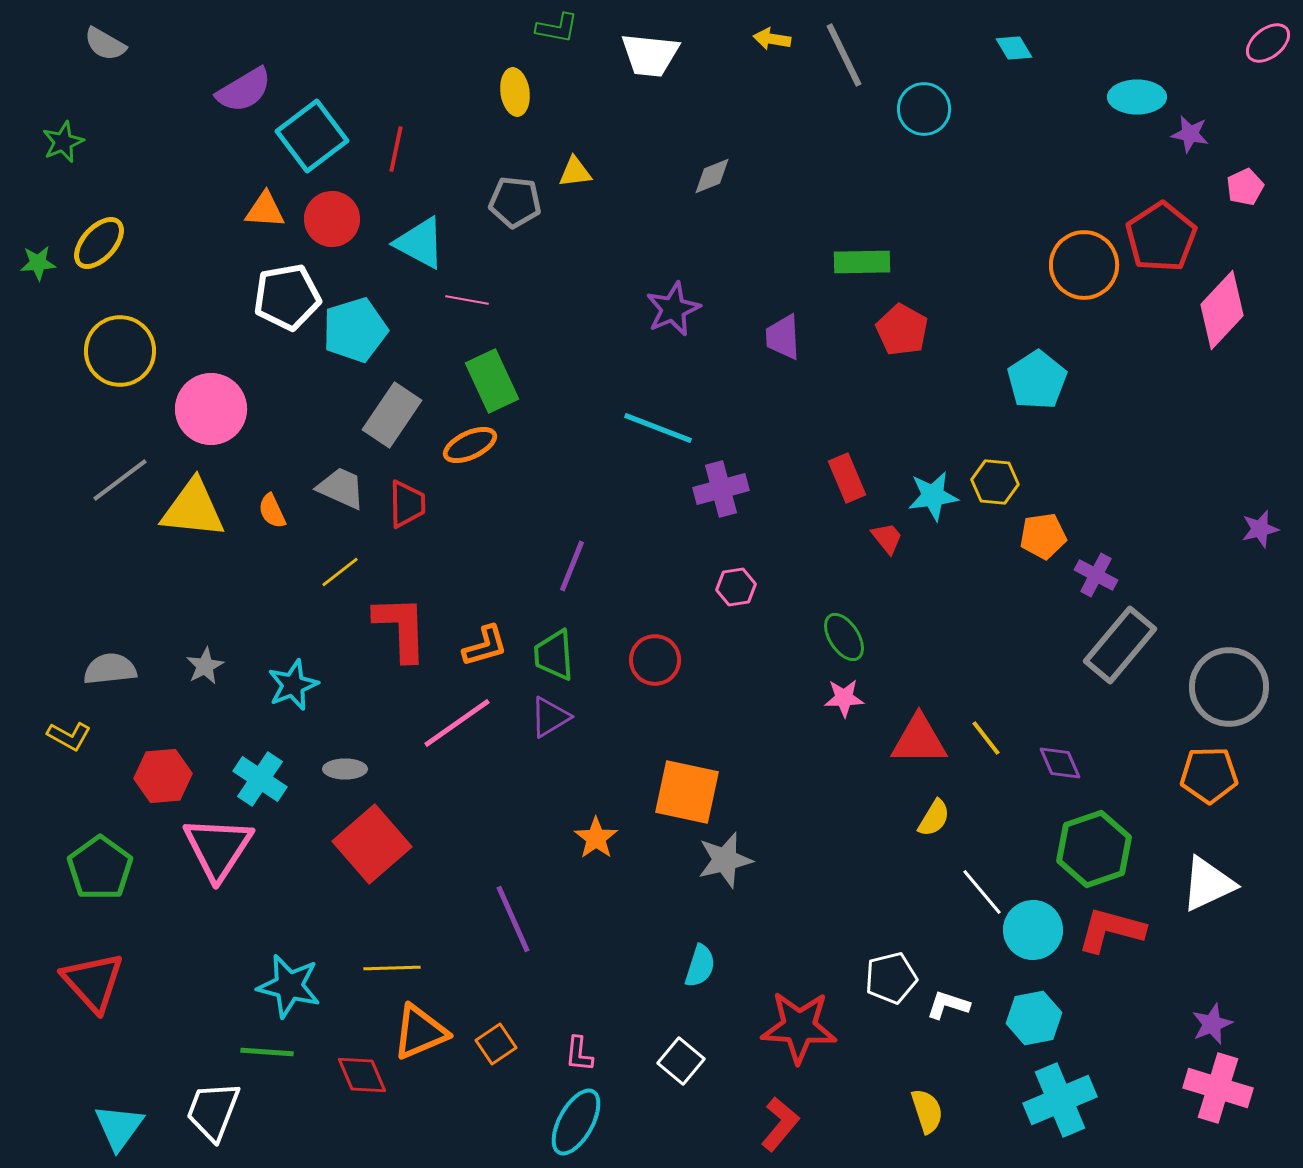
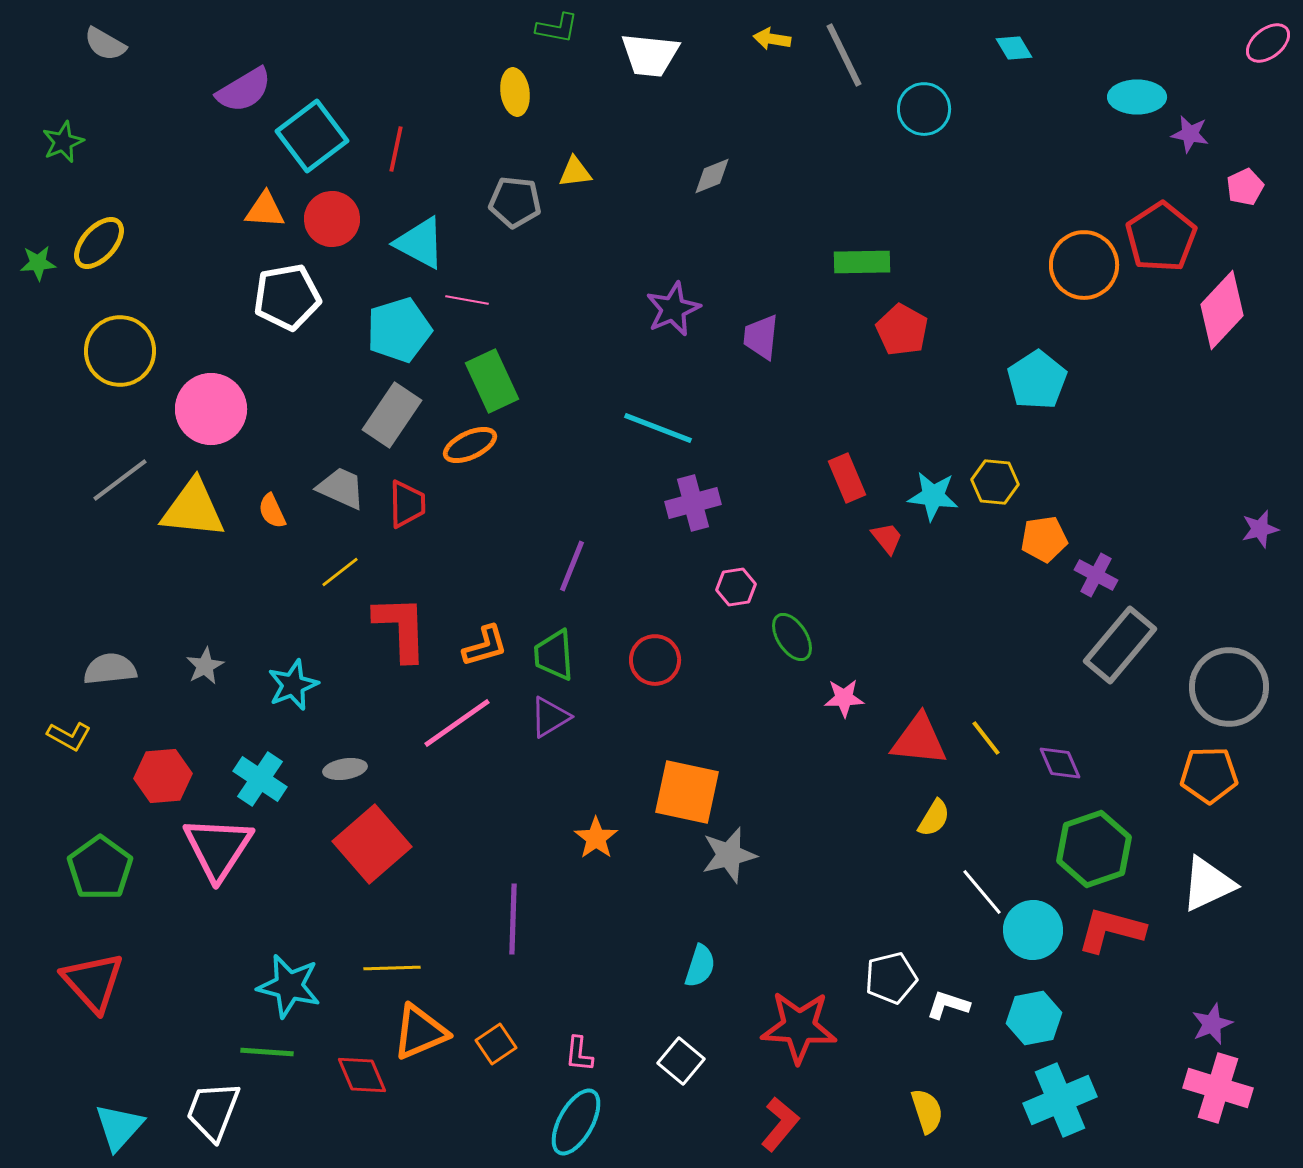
cyan pentagon at (355, 330): moved 44 px right
purple trapezoid at (783, 337): moved 22 px left; rotated 9 degrees clockwise
purple cross at (721, 489): moved 28 px left, 14 px down
cyan star at (933, 496): rotated 15 degrees clockwise
orange pentagon at (1043, 536): moved 1 px right, 3 px down
green ellipse at (844, 637): moved 52 px left
red triangle at (919, 740): rotated 6 degrees clockwise
gray ellipse at (345, 769): rotated 9 degrees counterclockwise
gray star at (725, 860): moved 4 px right, 5 px up
purple line at (513, 919): rotated 26 degrees clockwise
cyan triangle at (119, 1127): rotated 6 degrees clockwise
